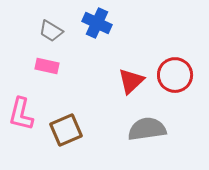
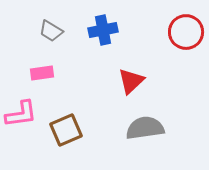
blue cross: moved 6 px right, 7 px down; rotated 36 degrees counterclockwise
pink rectangle: moved 5 px left, 7 px down; rotated 20 degrees counterclockwise
red circle: moved 11 px right, 43 px up
pink L-shape: rotated 112 degrees counterclockwise
gray semicircle: moved 2 px left, 1 px up
